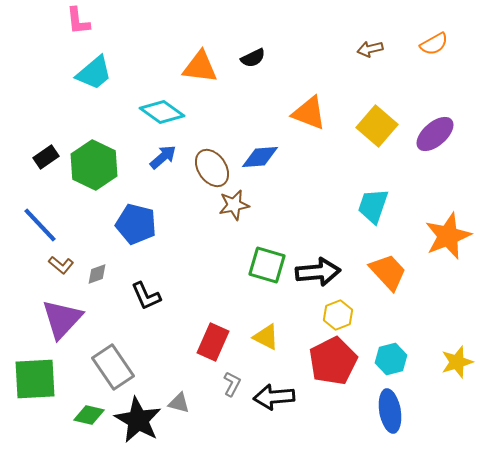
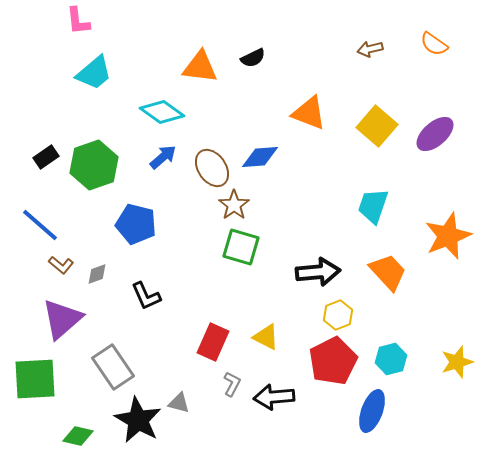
orange semicircle at (434, 44): rotated 64 degrees clockwise
green hexagon at (94, 165): rotated 15 degrees clockwise
brown star at (234, 205): rotated 24 degrees counterclockwise
blue line at (40, 225): rotated 6 degrees counterclockwise
green square at (267, 265): moved 26 px left, 18 px up
purple triangle at (62, 319): rotated 6 degrees clockwise
blue ellipse at (390, 411): moved 18 px left; rotated 30 degrees clockwise
green diamond at (89, 415): moved 11 px left, 21 px down
